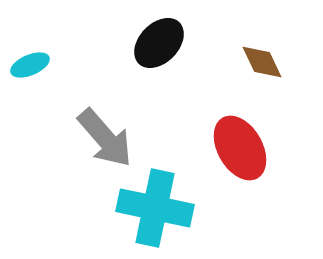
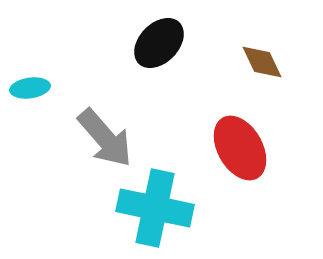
cyan ellipse: moved 23 px down; rotated 15 degrees clockwise
